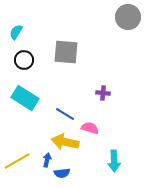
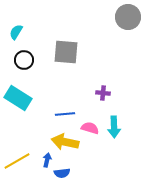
cyan rectangle: moved 7 px left
blue line: rotated 36 degrees counterclockwise
cyan arrow: moved 34 px up
